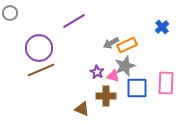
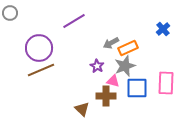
blue cross: moved 1 px right, 2 px down
orange rectangle: moved 1 px right, 3 px down
purple star: moved 6 px up
pink triangle: moved 5 px down
brown triangle: rotated 21 degrees clockwise
